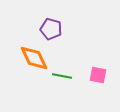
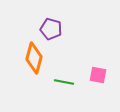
orange diamond: rotated 40 degrees clockwise
green line: moved 2 px right, 6 px down
